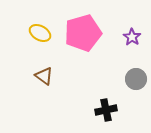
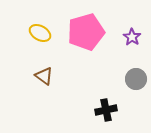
pink pentagon: moved 3 px right, 1 px up
